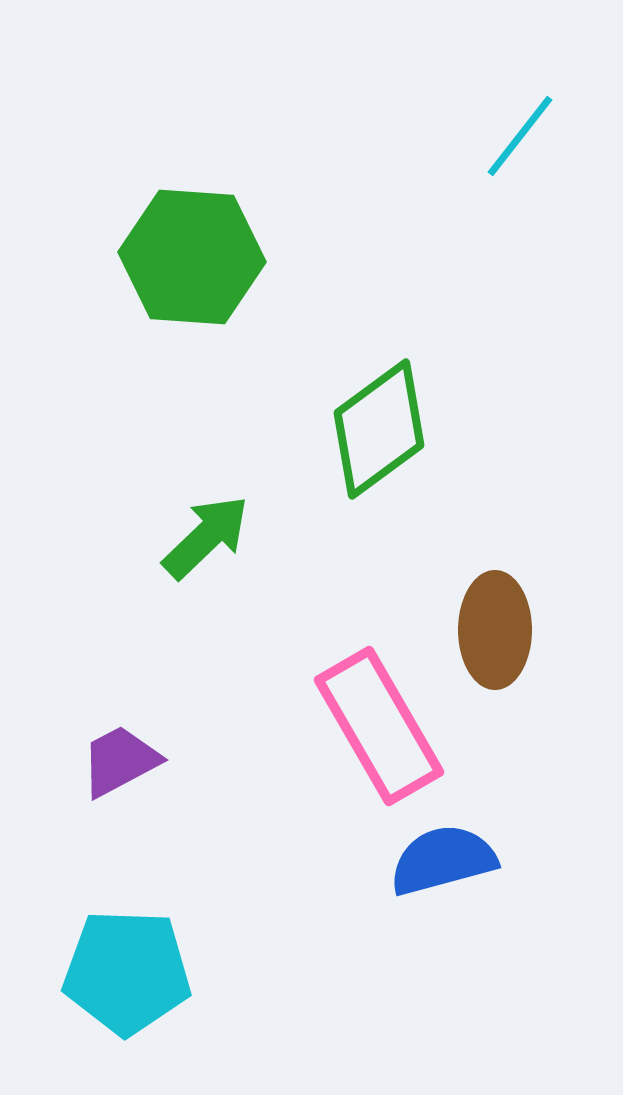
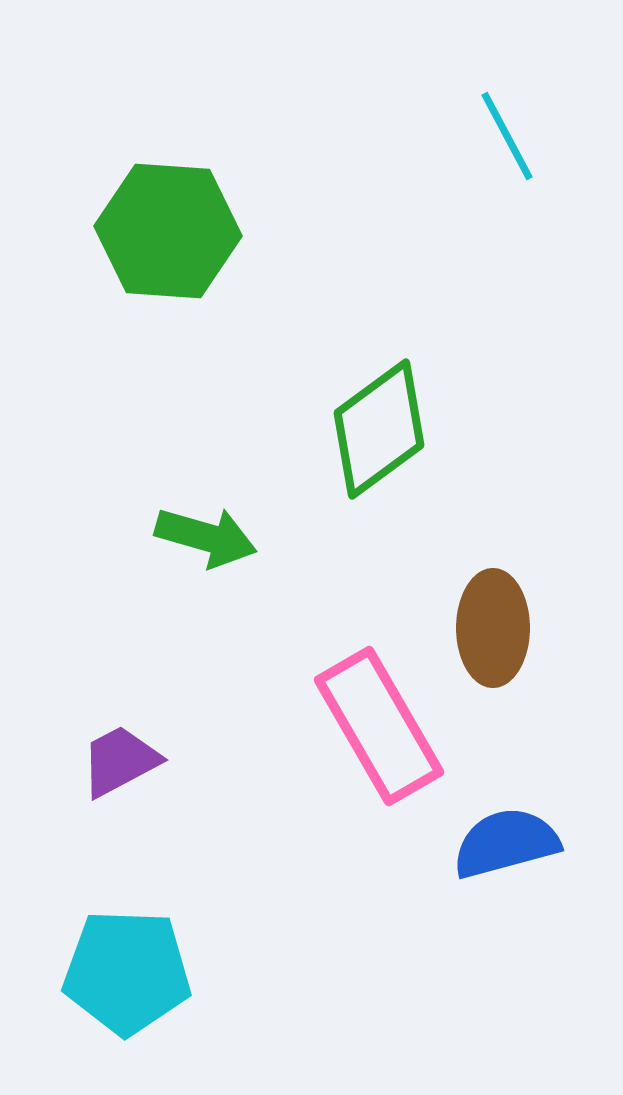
cyan line: moved 13 px left; rotated 66 degrees counterclockwise
green hexagon: moved 24 px left, 26 px up
green arrow: rotated 60 degrees clockwise
brown ellipse: moved 2 px left, 2 px up
blue semicircle: moved 63 px right, 17 px up
